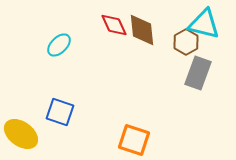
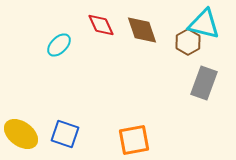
red diamond: moved 13 px left
brown diamond: rotated 12 degrees counterclockwise
brown hexagon: moved 2 px right
gray rectangle: moved 6 px right, 10 px down
blue square: moved 5 px right, 22 px down
orange square: rotated 28 degrees counterclockwise
